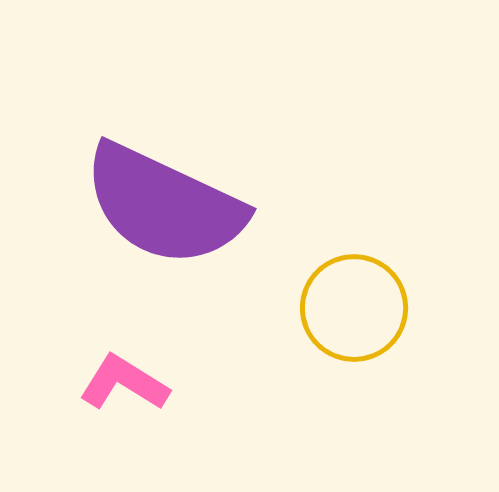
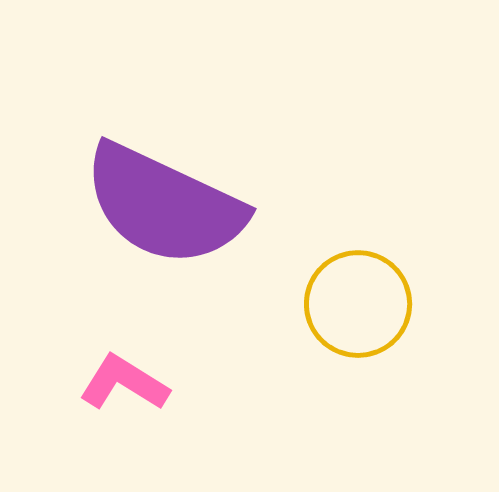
yellow circle: moved 4 px right, 4 px up
